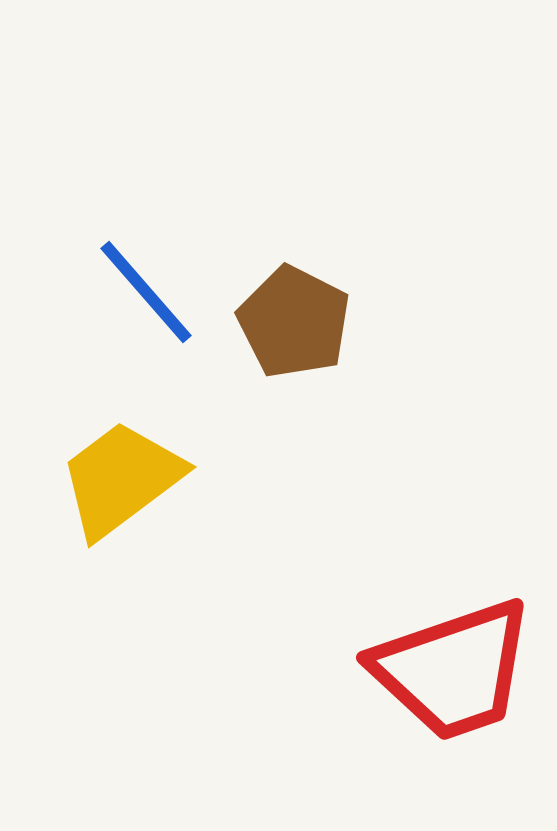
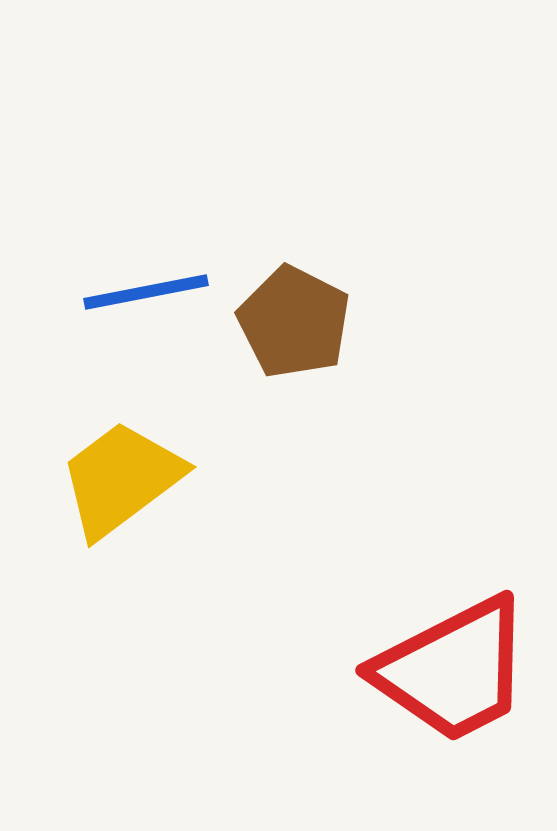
blue line: rotated 60 degrees counterclockwise
red trapezoid: rotated 8 degrees counterclockwise
